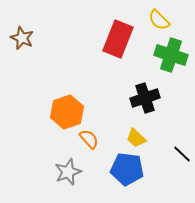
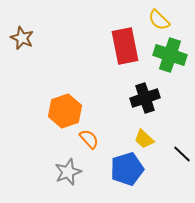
red rectangle: moved 7 px right, 7 px down; rotated 33 degrees counterclockwise
green cross: moved 1 px left
orange hexagon: moved 2 px left, 1 px up
yellow trapezoid: moved 8 px right, 1 px down
blue pentagon: rotated 24 degrees counterclockwise
